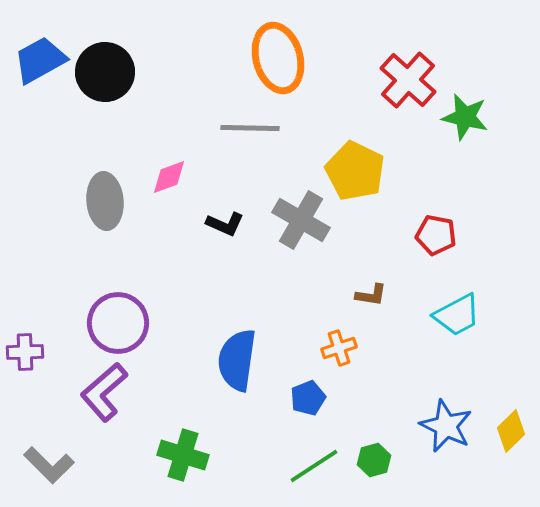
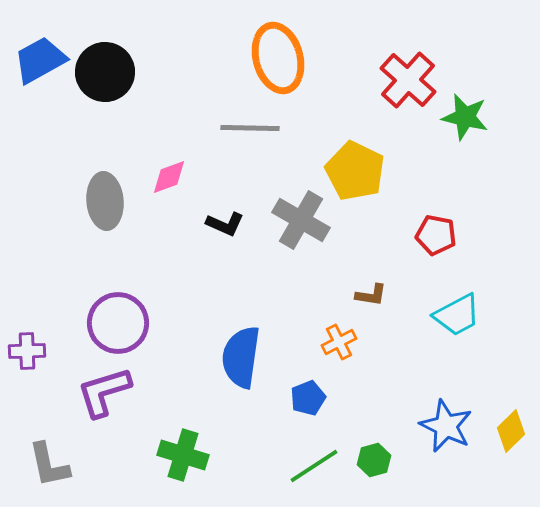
orange cross: moved 6 px up; rotated 8 degrees counterclockwise
purple cross: moved 2 px right, 1 px up
blue semicircle: moved 4 px right, 3 px up
purple L-shape: rotated 24 degrees clockwise
gray L-shape: rotated 33 degrees clockwise
